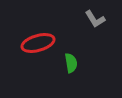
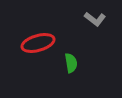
gray L-shape: rotated 20 degrees counterclockwise
